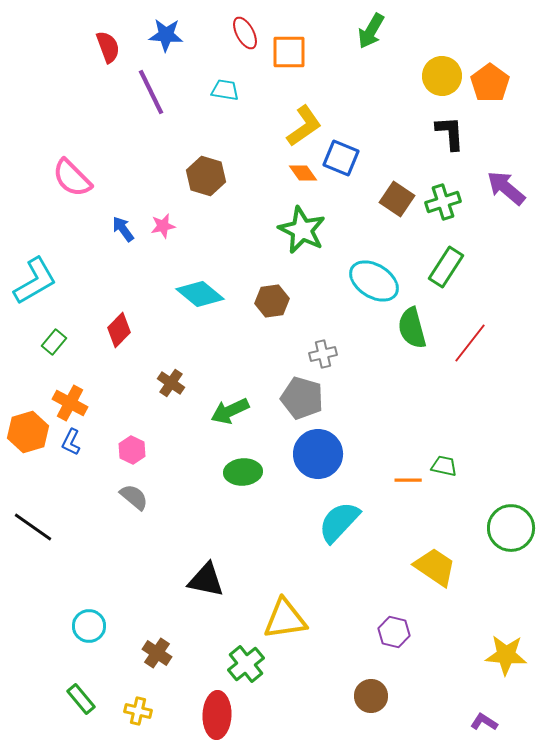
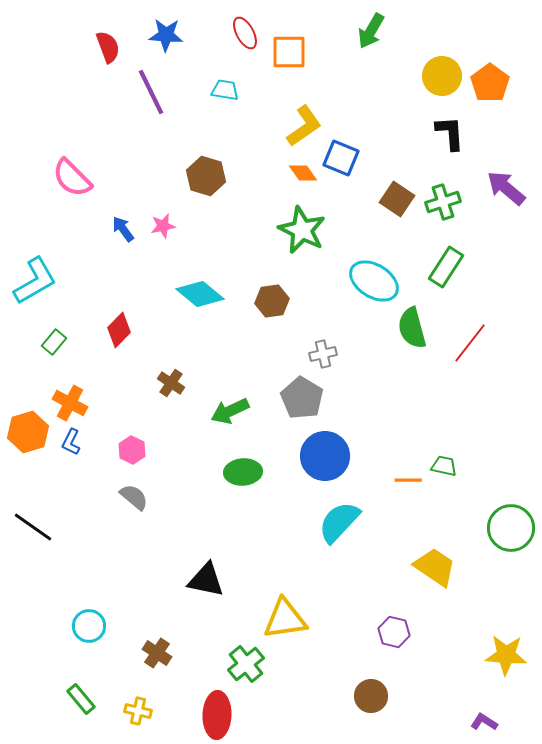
gray pentagon at (302, 398): rotated 15 degrees clockwise
blue circle at (318, 454): moved 7 px right, 2 px down
